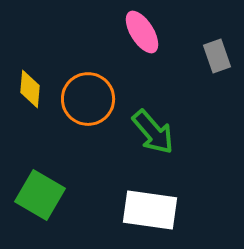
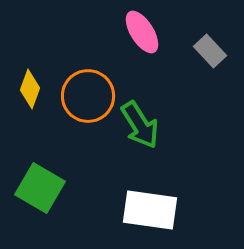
gray rectangle: moved 7 px left, 5 px up; rotated 24 degrees counterclockwise
yellow diamond: rotated 15 degrees clockwise
orange circle: moved 3 px up
green arrow: moved 13 px left, 7 px up; rotated 9 degrees clockwise
green square: moved 7 px up
